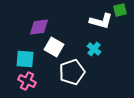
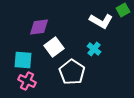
green square: moved 3 px right; rotated 16 degrees counterclockwise
white L-shape: rotated 15 degrees clockwise
white square: rotated 24 degrees clockwise
cyan square: moved 2 px left, 1 px down
white pentagon: rotated 20 degrees counterclockwise
